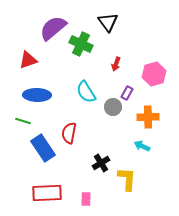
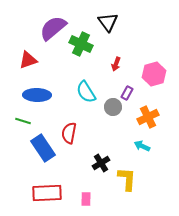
orange cross: rotated 25 degrees counterclockwise
